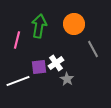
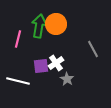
orange circle: moved 18 px left
pink line: moved 1 px right, 1 px up
purple square: moved 2 px right, 1 px up
white line: rotated 35 degrees clockwise
